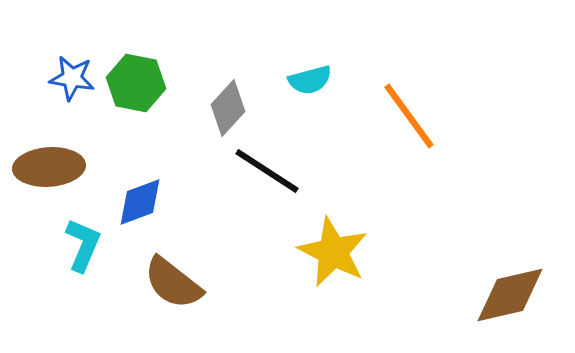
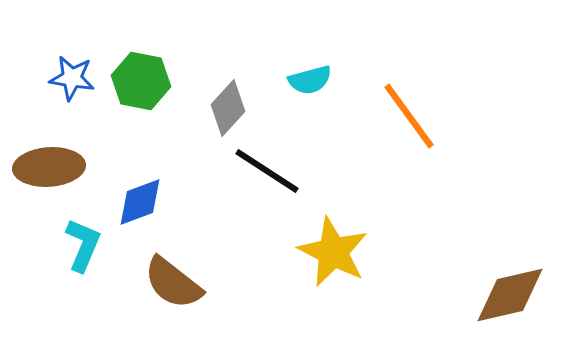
green hexagon: moved 5 px right, 2 px up
